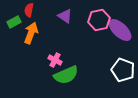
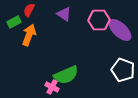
red semicircle: rotated 16 degrees clockwise
purple triangle: moved 1 px left, 2 px up
pink hexagon: rotated 10 degrees clockwise
orange arrow: moved 2 px left, 2 px down
pink cross: moved 3 px left, 27 px down
